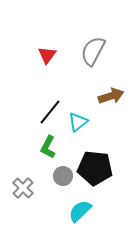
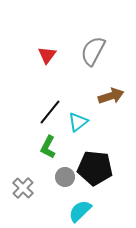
gray circle: moved 2 px right, 1 px down
